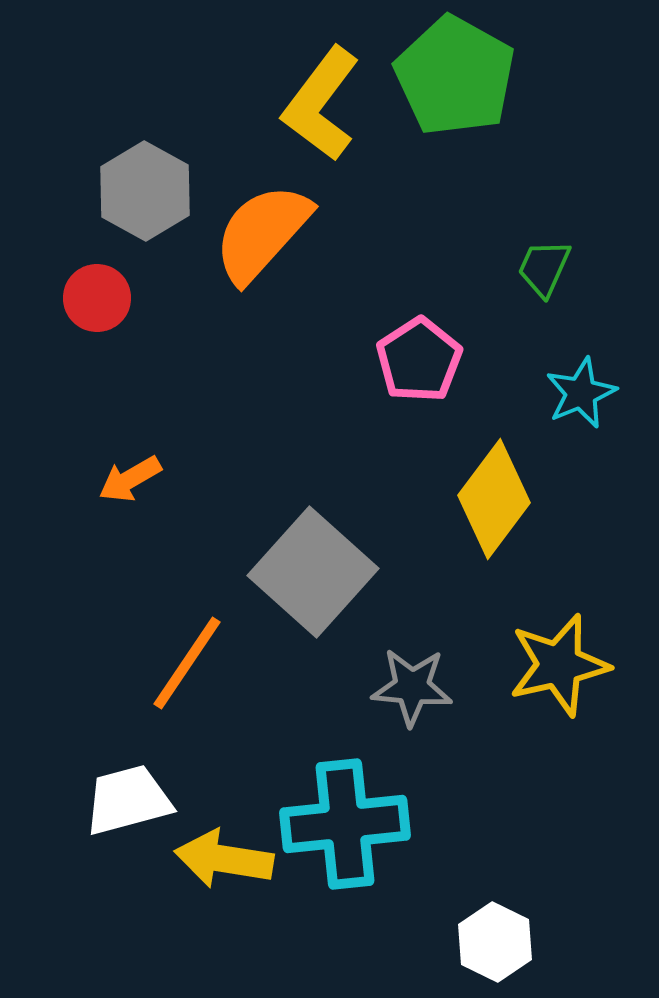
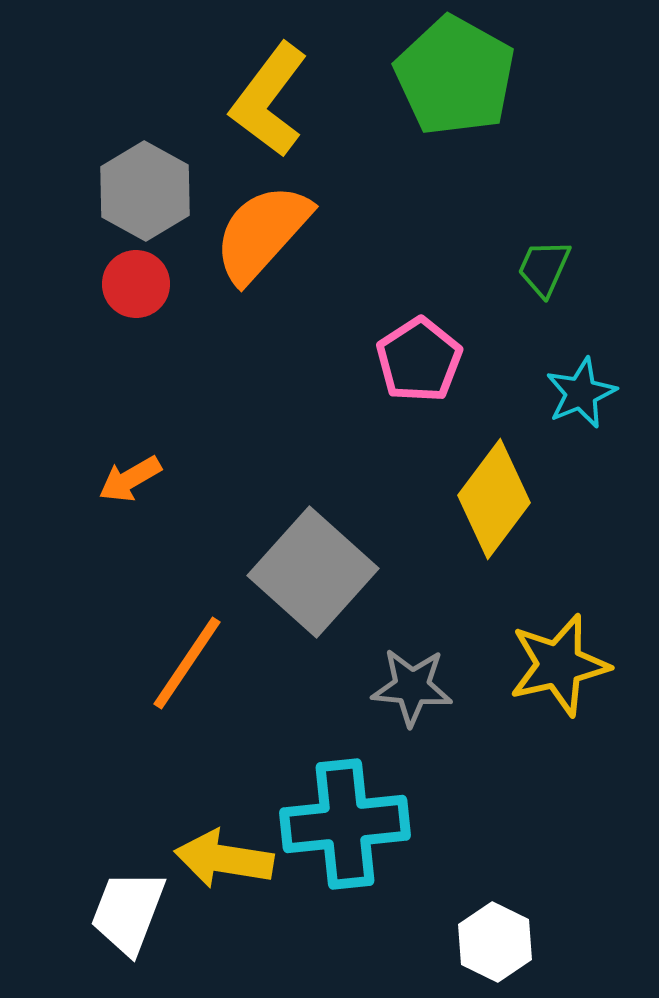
yellow L-shape: moved 52 px left, 4 px up
red circle: moved 39 px right, 14 px up
white trapezoid: moved 112 px down; rotated 54 degrees counterclockwise
